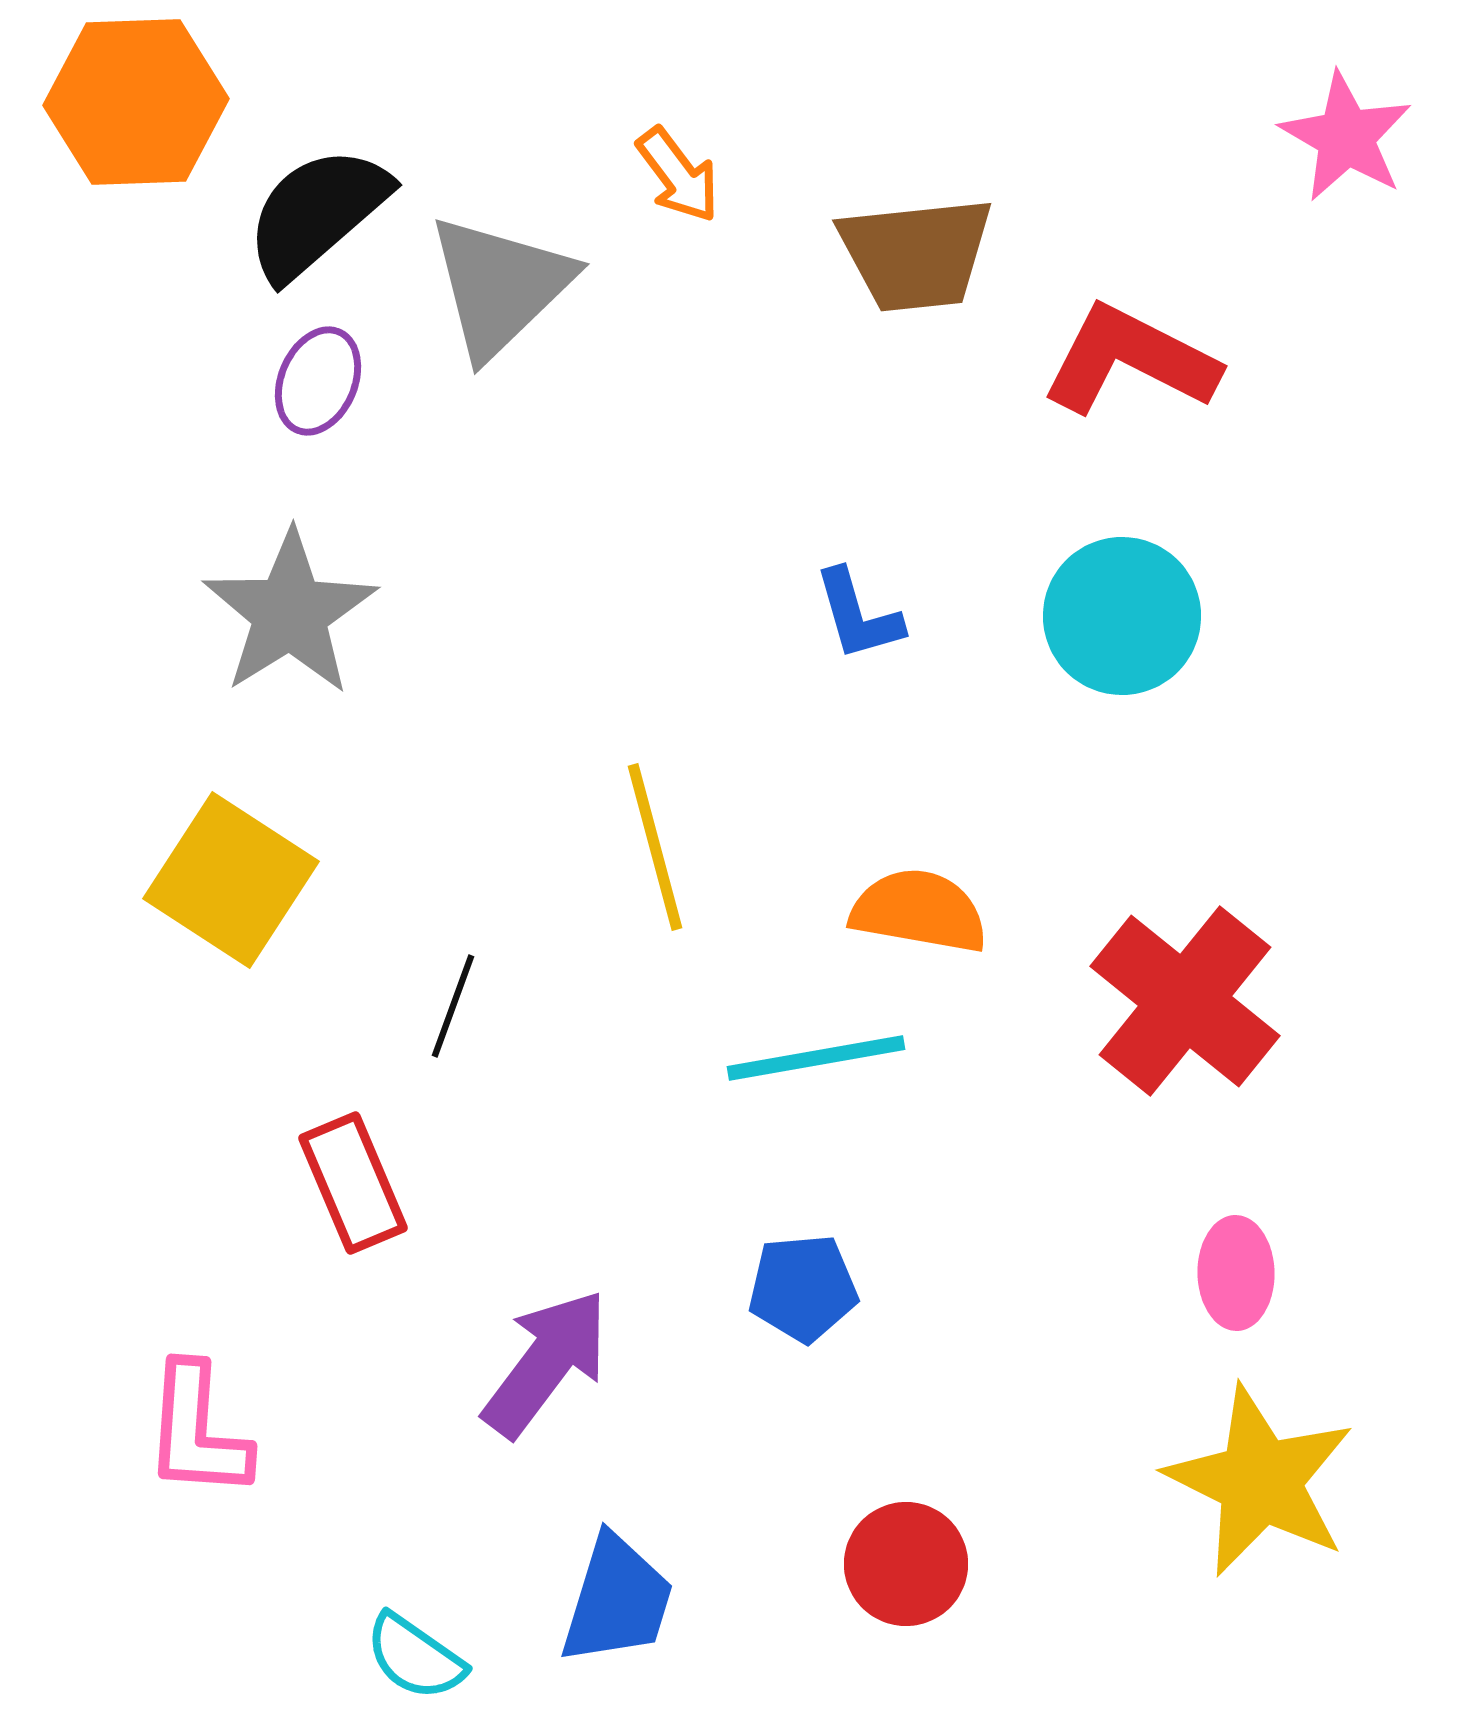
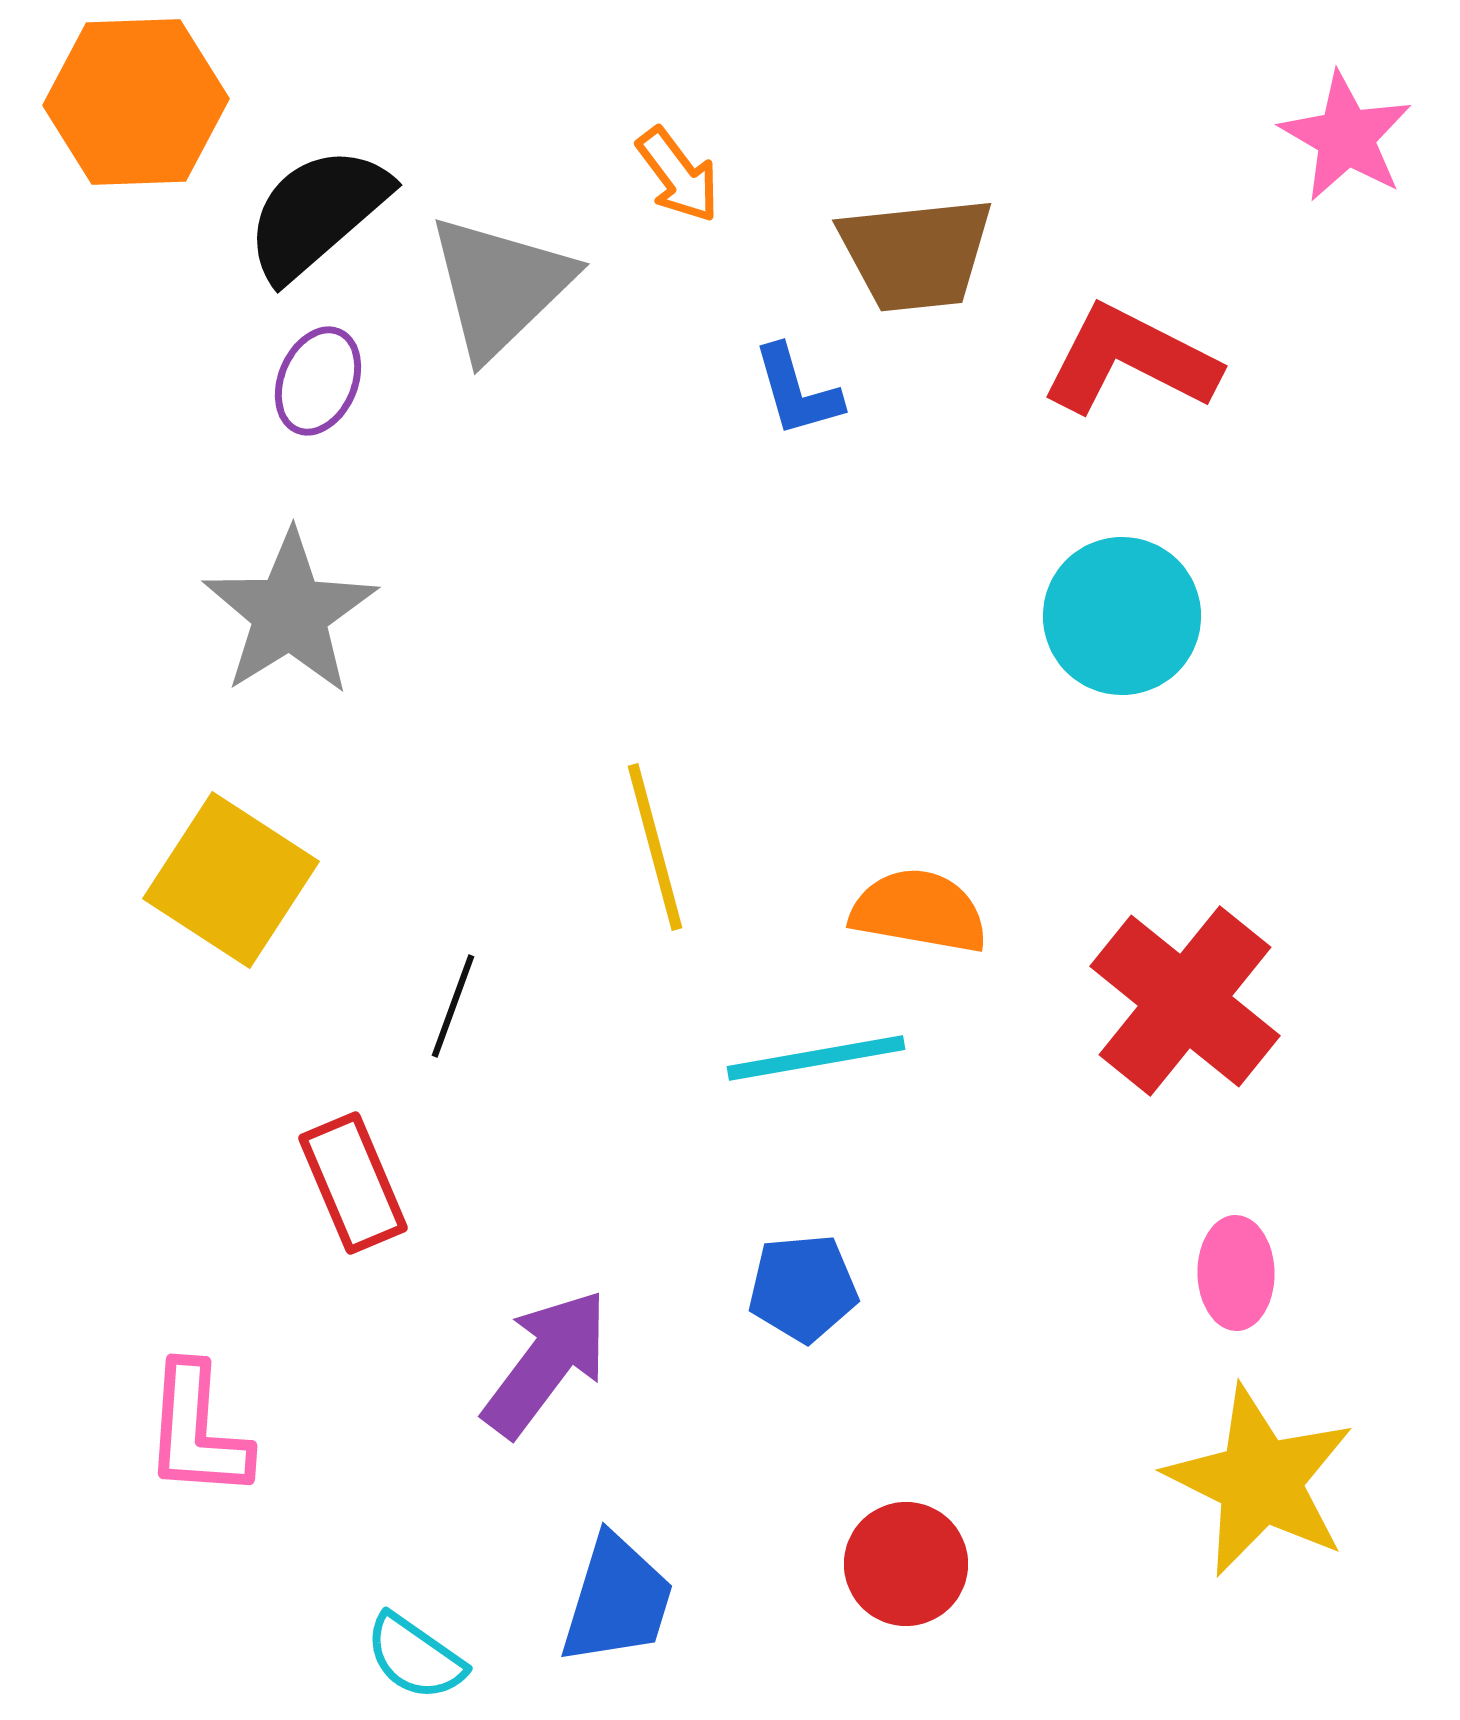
blue L-shape: moved 61 px left, 224 px up
